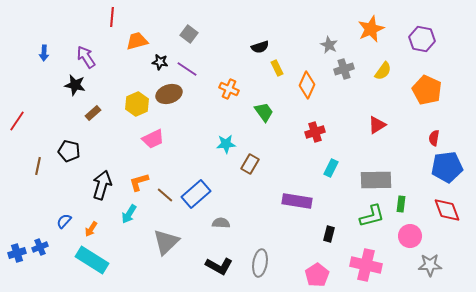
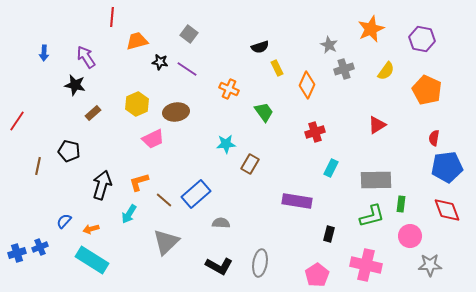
yellow semicircle at (383, 71): moved 3 px right
brown ellipse at (169, 94): moved 7 px right, 18 px down; rotated 10 degrees clockwise
brown line at (165, 195): moved 1 px left, 5 px down
orange arrow at (91, 229): rotated 42 degrees clockwise
